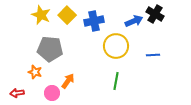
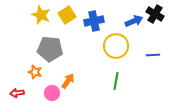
yellow square: rotated 12 degrees clockwise
